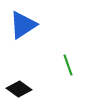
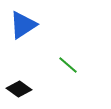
green line: rotated 30 degrees counterclockwise
